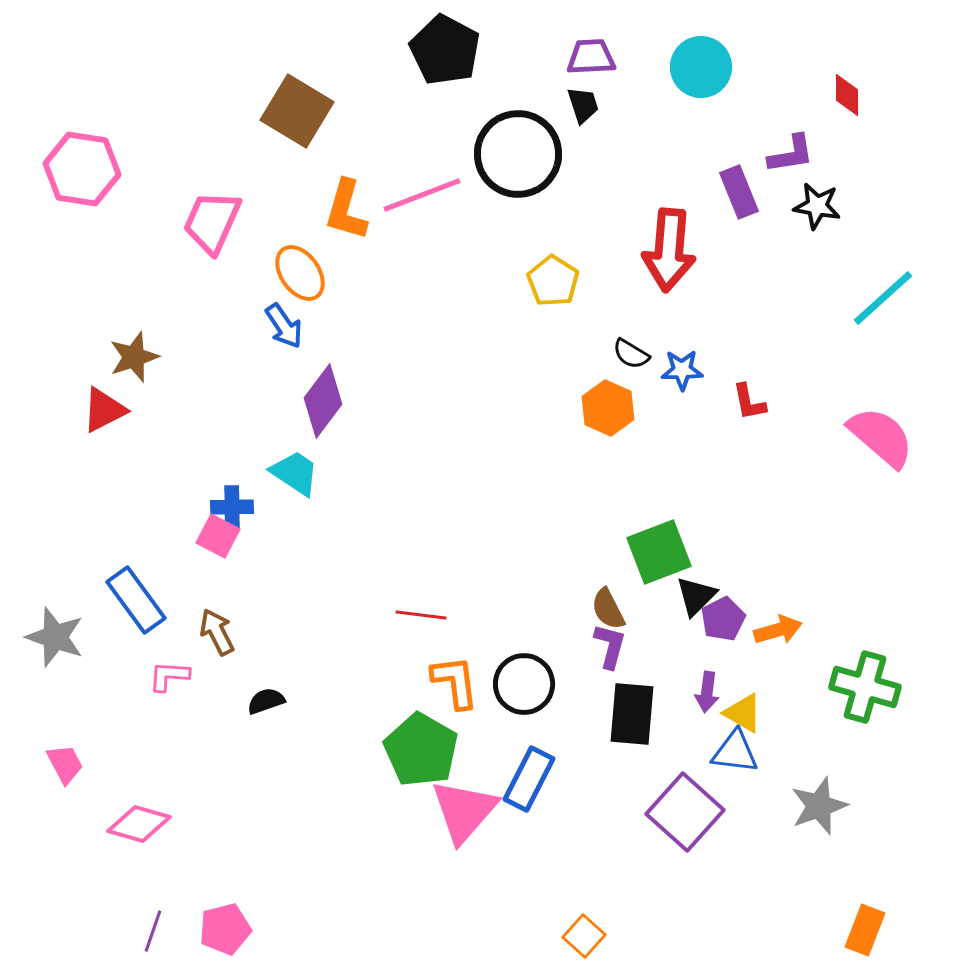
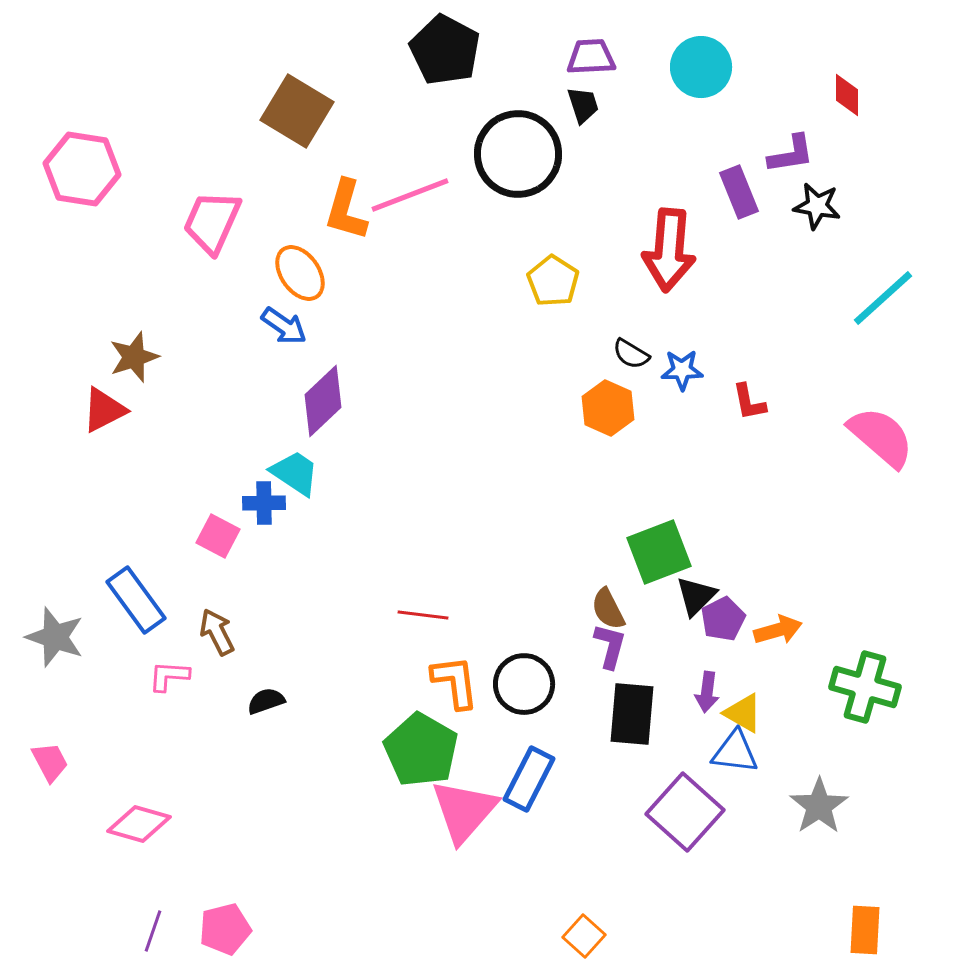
pink line at (422, 195): moved 12 px left
blue arrow at (284, 326): rotated 21 degrees counterclockwise
purple diamond at (323, 401): rotated 10 degrees clockwise
blue cross at (232, 507): moved 32 px right, 4 px up
red line at (421, 615): moved 2 px right
pink trapezoid at (65, 764): moved 15 px left, 2 px up
gray star at (819, 806): rotated 14 degrees counterclockwise
orange rectangle at (865, 930): rotated 18 degrees counterclockwise
